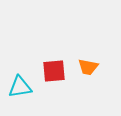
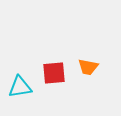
red square: moved 2 px down
